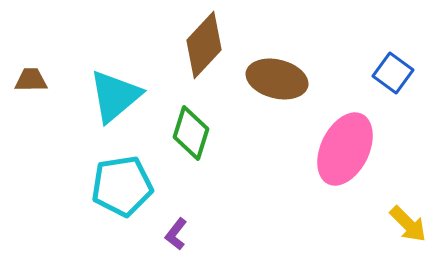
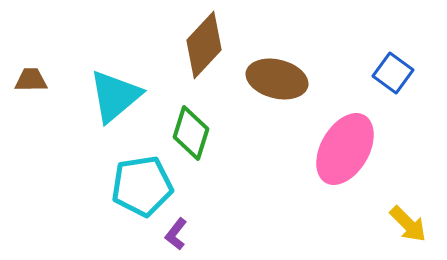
pink ellipse: rotated 4 degrees clockwise
cyan pentagon: moved 20 px right
